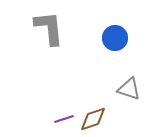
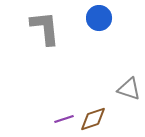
gray L-shape: moved 4 px left
blue circle: moved 16 px left, 20 px up
